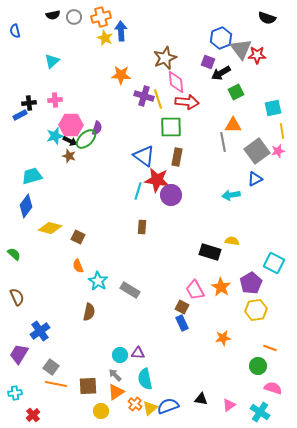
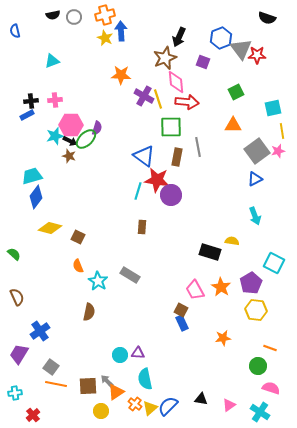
orange cross at (101, 17): moved 4 px right, 2 px up
cyan triangle at (52, 61): rotated 21 degrees clockwise
purple square at (208, 62): moved 5 px left
black arrow at (221, 73): moved 42 px left, 36 px up; rotated 36 degrees counterclockwise
purple cross at (144, 96): rotated 12 degrees clockwise
black cross at (29, 103): moved 2 px right, 2 px up
blue rectangle at (20, 115): moved 7 px right
gray line at (223, 142): moved 25 px left, 5 px down
cyan arrow at (231, 195): moved 24 px right, 21 px down; rotated 102 degrees counterclockwise
blue diamond at (26, 206): moved 10 px right, 9 px up
gray rectangle at (130, 290): moved 15 px up
brown square at (182, 307): moved 1 px left, 3 px down
yellow hexagon at (256, 310): rotated 15 degrees clockwise
gray arrow at (115, 375): moved 8 px left, 6 px down
pink semicircle at (273, 388): moved 2 px left
blue semicircle at (168, 406): rotated 25 degrees counterclockwise
